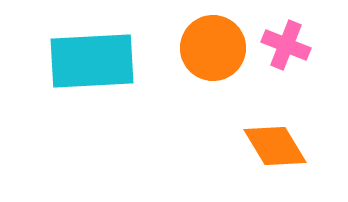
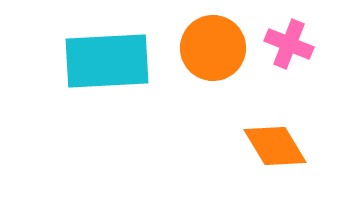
pink cross: moved 3 px right, 1 px up
cyan rectangle: moved 15 px right
